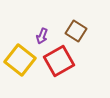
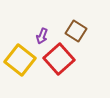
red square: moved 2 px up; rotated 12 degrees counterclockwise
